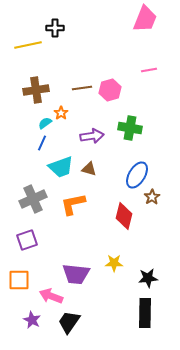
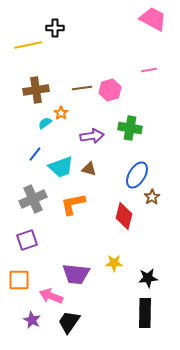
pink trapezoid: moved 8 px right; rotated 84 degrees counterclockwise
blue line: moved 7 px left, 11 px down; rotated 14 degrees clockwise
